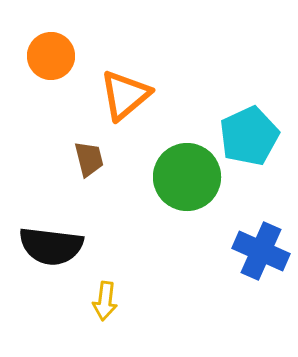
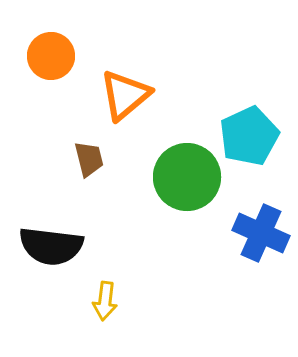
blue cross: moved 18 px up
